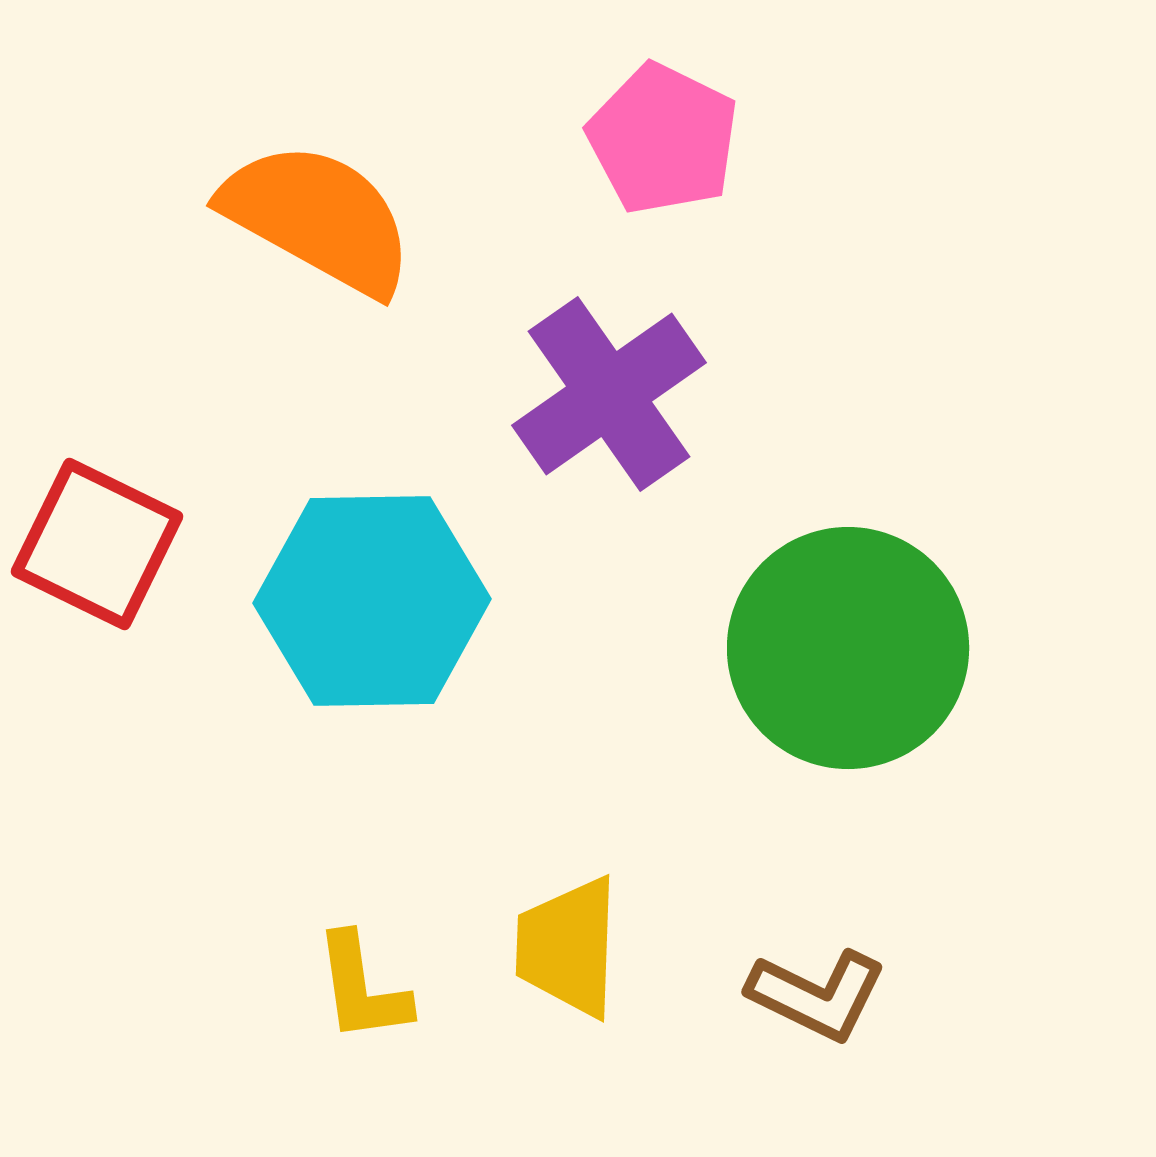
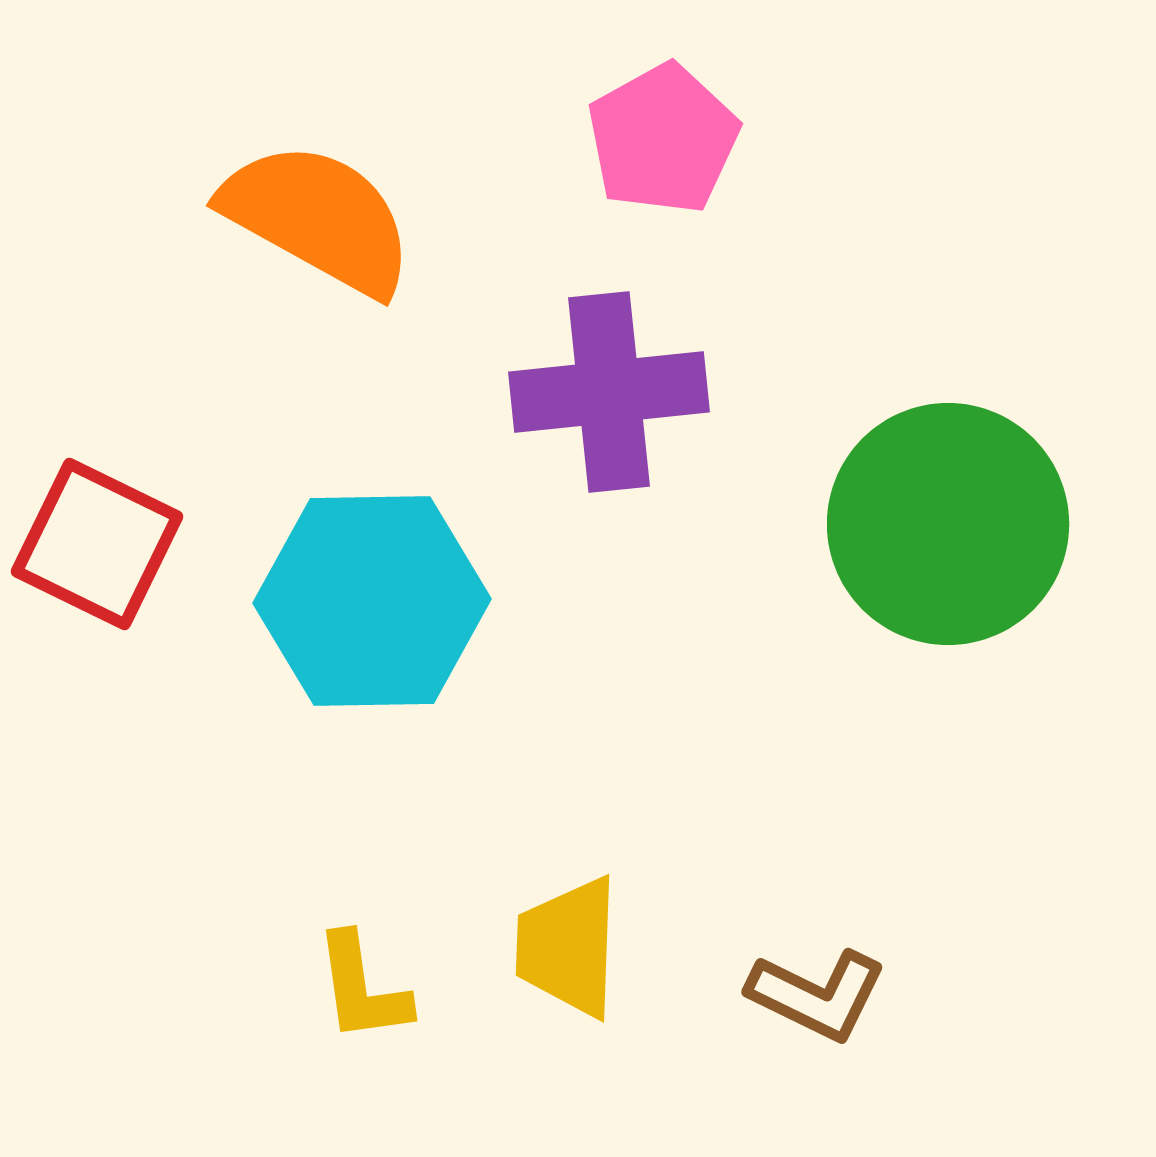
pink pentagon: rotated 17 degrees clockwise
purple cross: moved 2 px up; rotated 29 degrees clockwise
green circle: moved 100 px right, 124 px up
